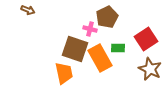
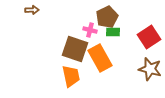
brown arrow: moved 4 px right; rotated 24 degrees counterclockwise
pink cross: moved 1 px down
red square: moved 3 px right, 2 px up
green rectangle: moved 5 px left, 16 px up
brown star: rotated 10 degrees counterclockwise
orange trapezoid: moved 7 px right, 3 px down
